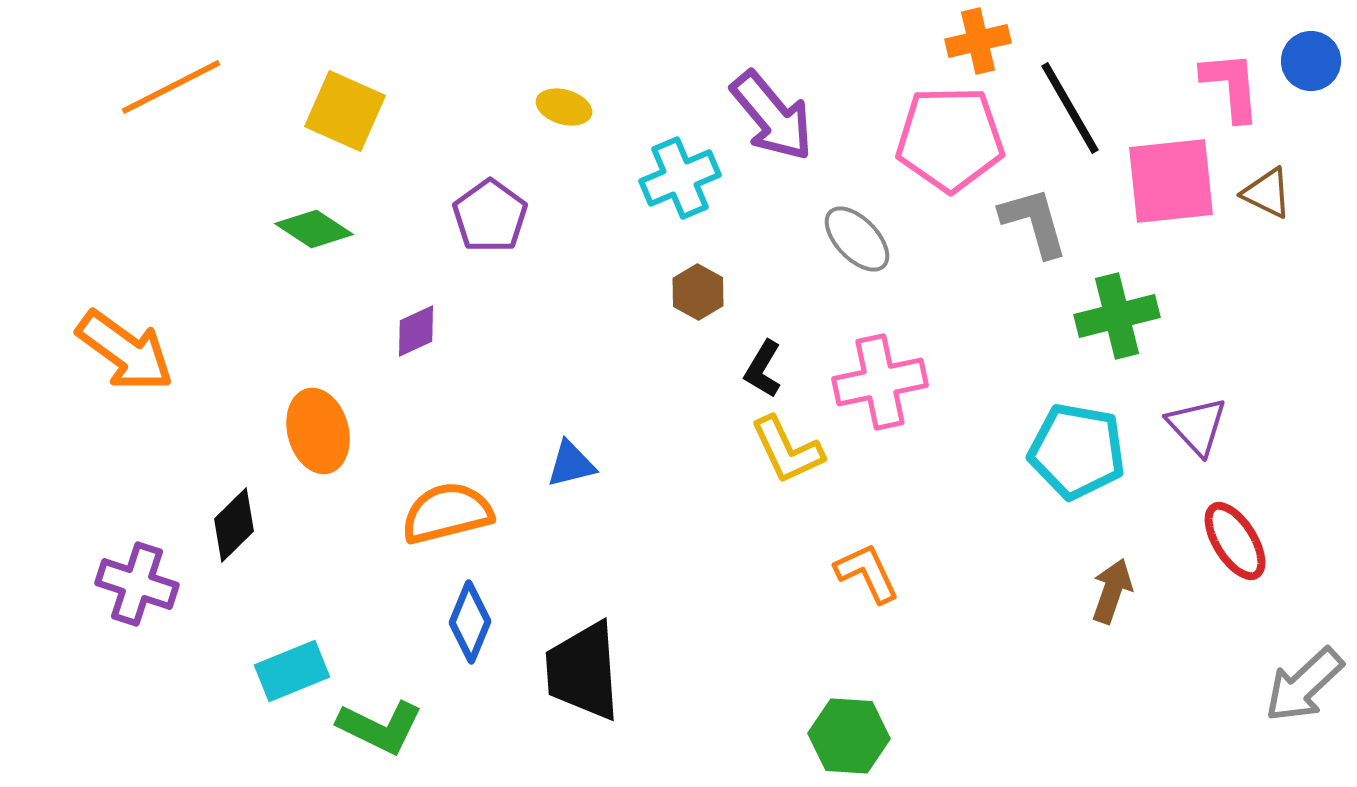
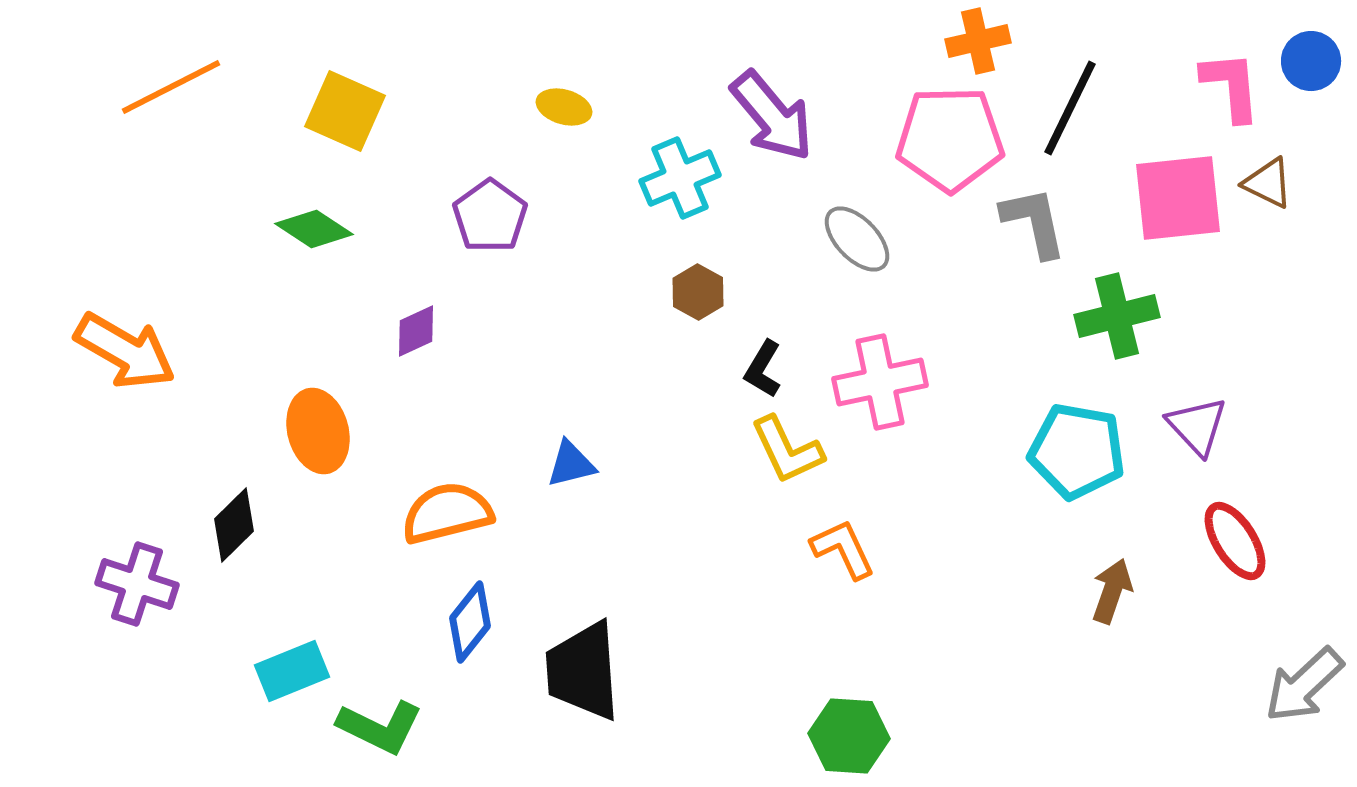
black line: rotated 56 degrees clockwise
pink square: moved 7 px right, 17 px down
brown triangle: moved 1 px right, 10 px up
gray L-shape: rotated 4 degrees clockwise
orange arrow: rotated 6 degrees counterclockwise
orange L-shape: moved 24 px left, 24 px up
blue diamond: rotated 16 degrees clockwise
